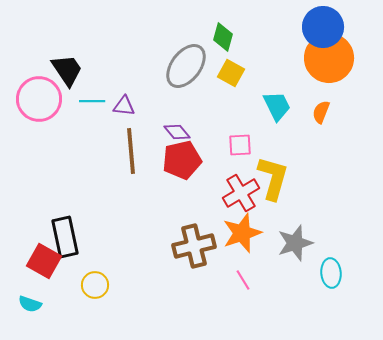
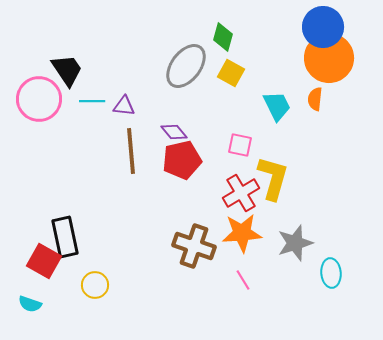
orange semicircle: moved 6 px left, 13 px up; rotated 15 degrees counterclockwise
purple diamond: moved 3 px left
pink square: rotated 15 degrees clockwise
orange star: rotated 15 degrees clockwise
brown cross: rotated 33 degrees clockwise
